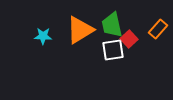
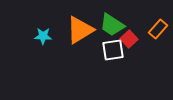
green trapezoid: rotated 44 degrees counterclockwise
